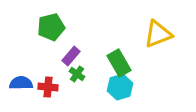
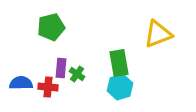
purple rectangle: moved 10 px left, 12 px down; rotated 36 degrees counterclockwise
green rectangle: rotated 20 degrees clockwise
